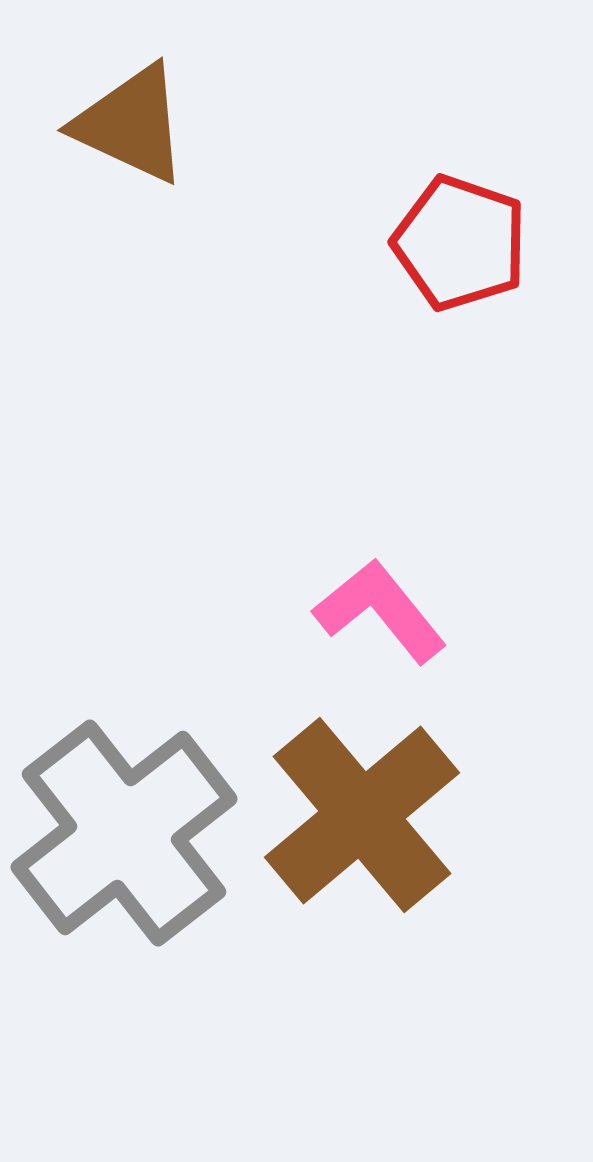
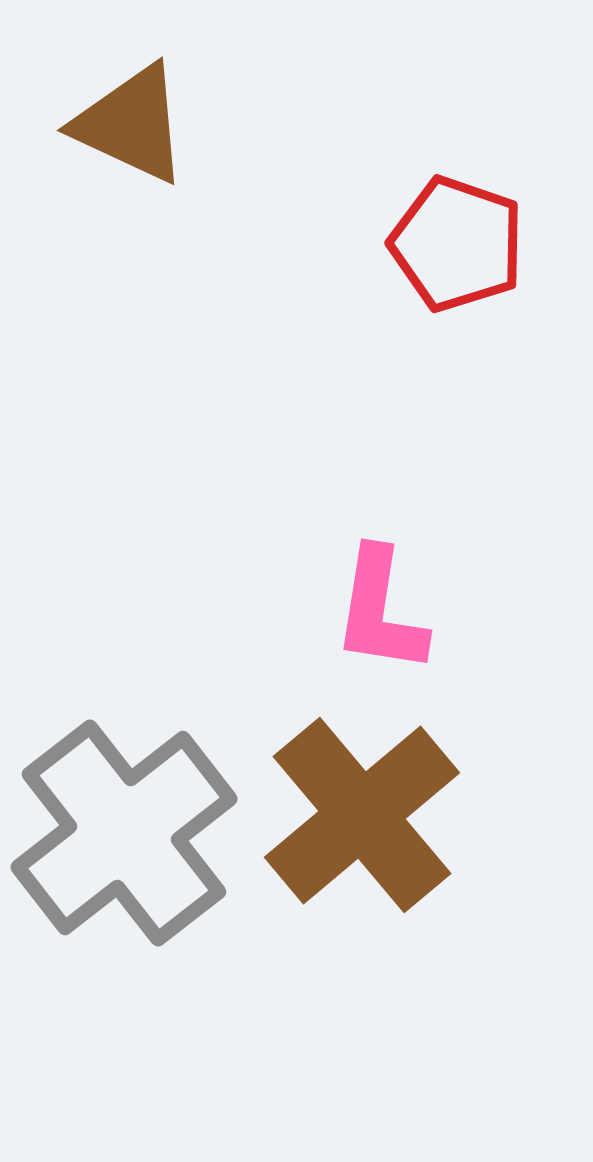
red pentagon: moved 3 px left, 1 px down
pink L-shape: rotated 132 degrees counterclockwise
